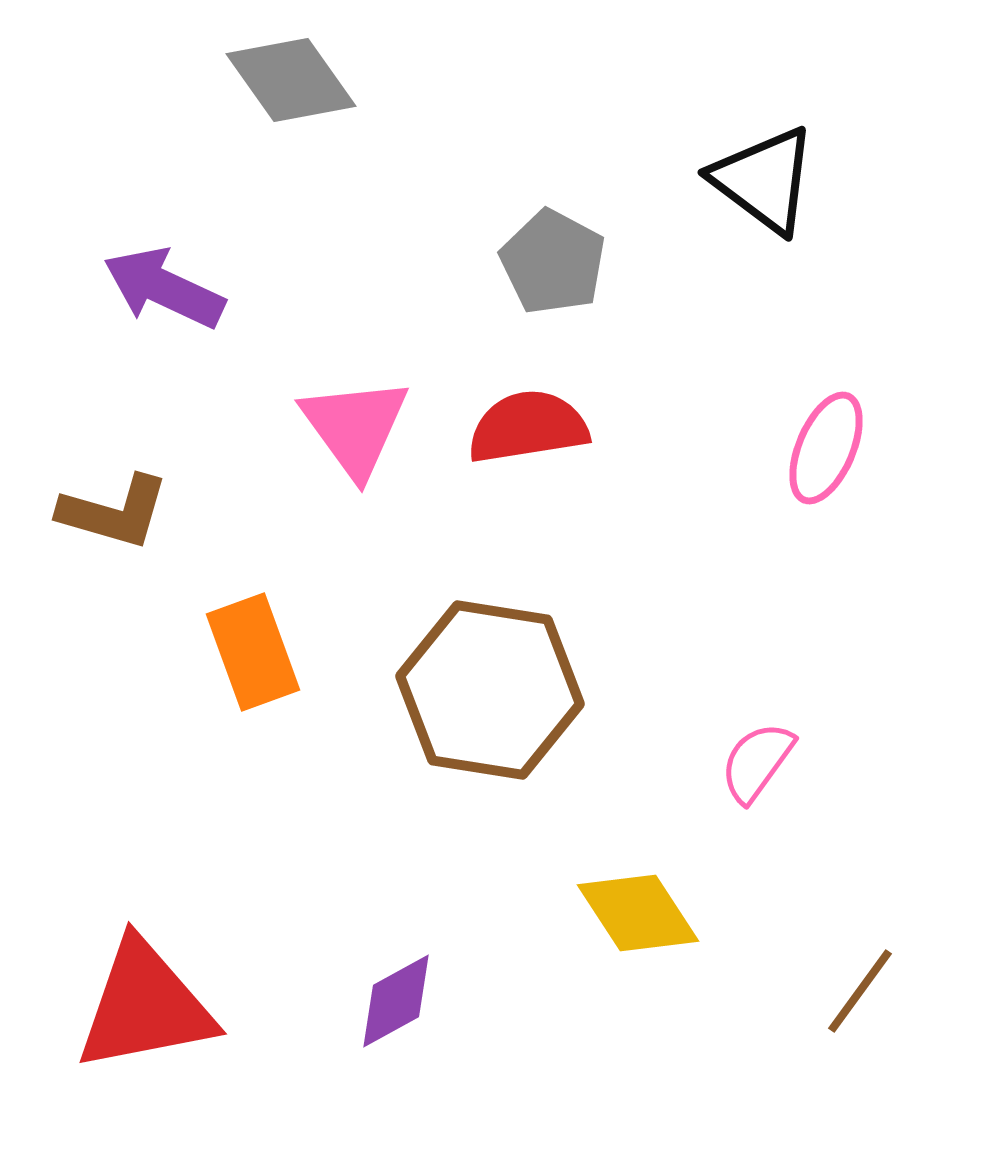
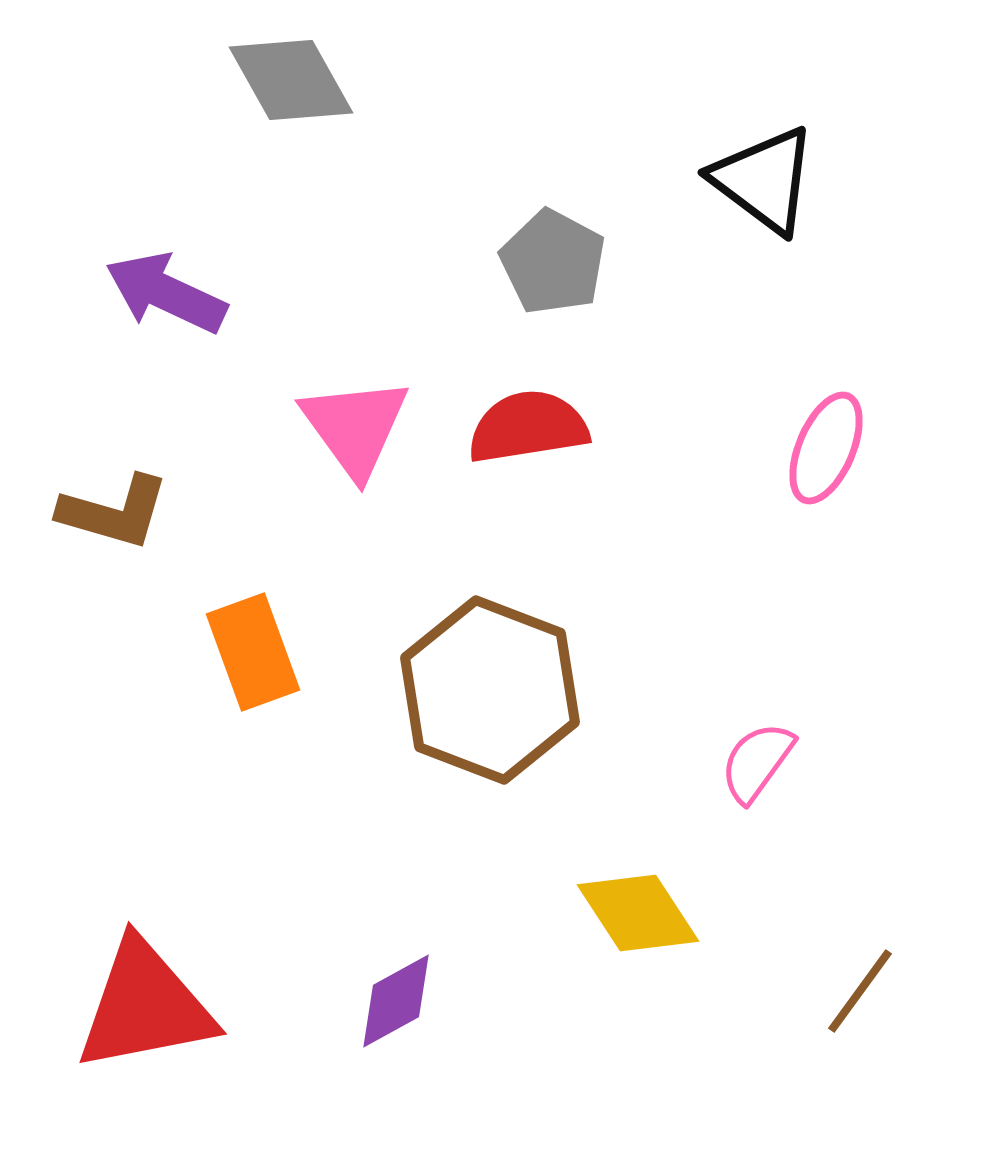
gray diamond: rotated 6 degrees clockwise
purple arrow: moved 2 px right, 5 px down
brown hexagon: rotated 12 degrees clockwise
